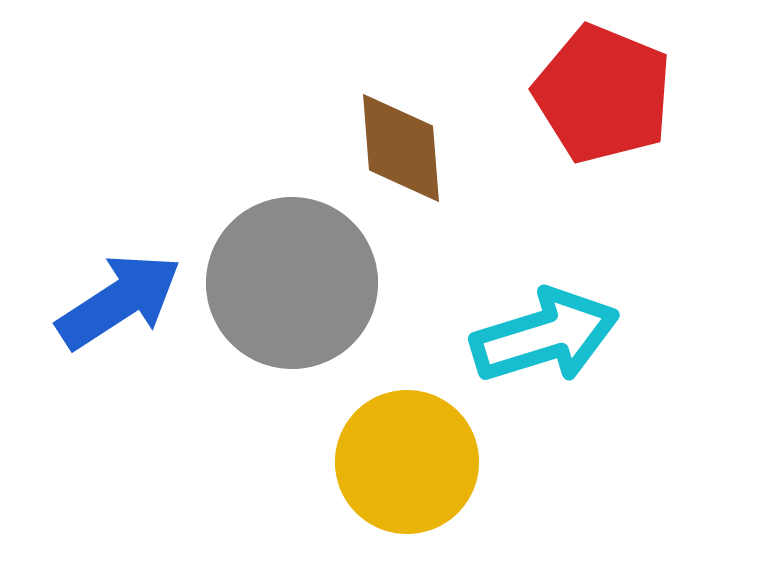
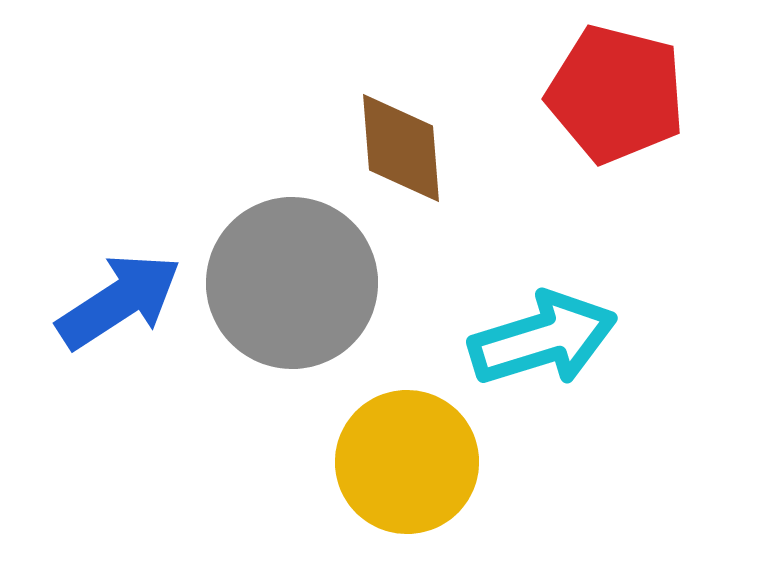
red pentagon: moved 13 px right; rotated 8 degrees counterclockwise
cyan arrow: moved 2 px left, 3 px down
